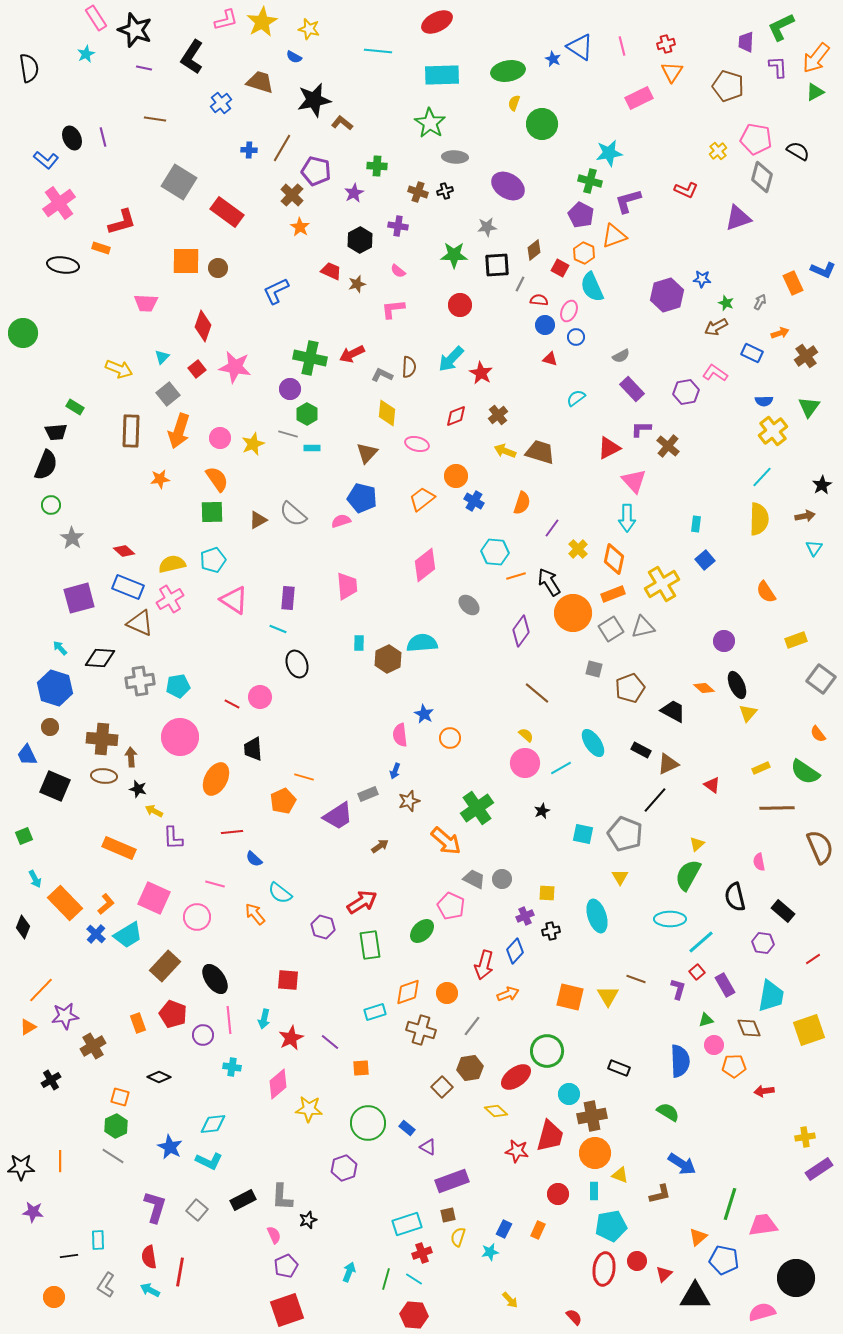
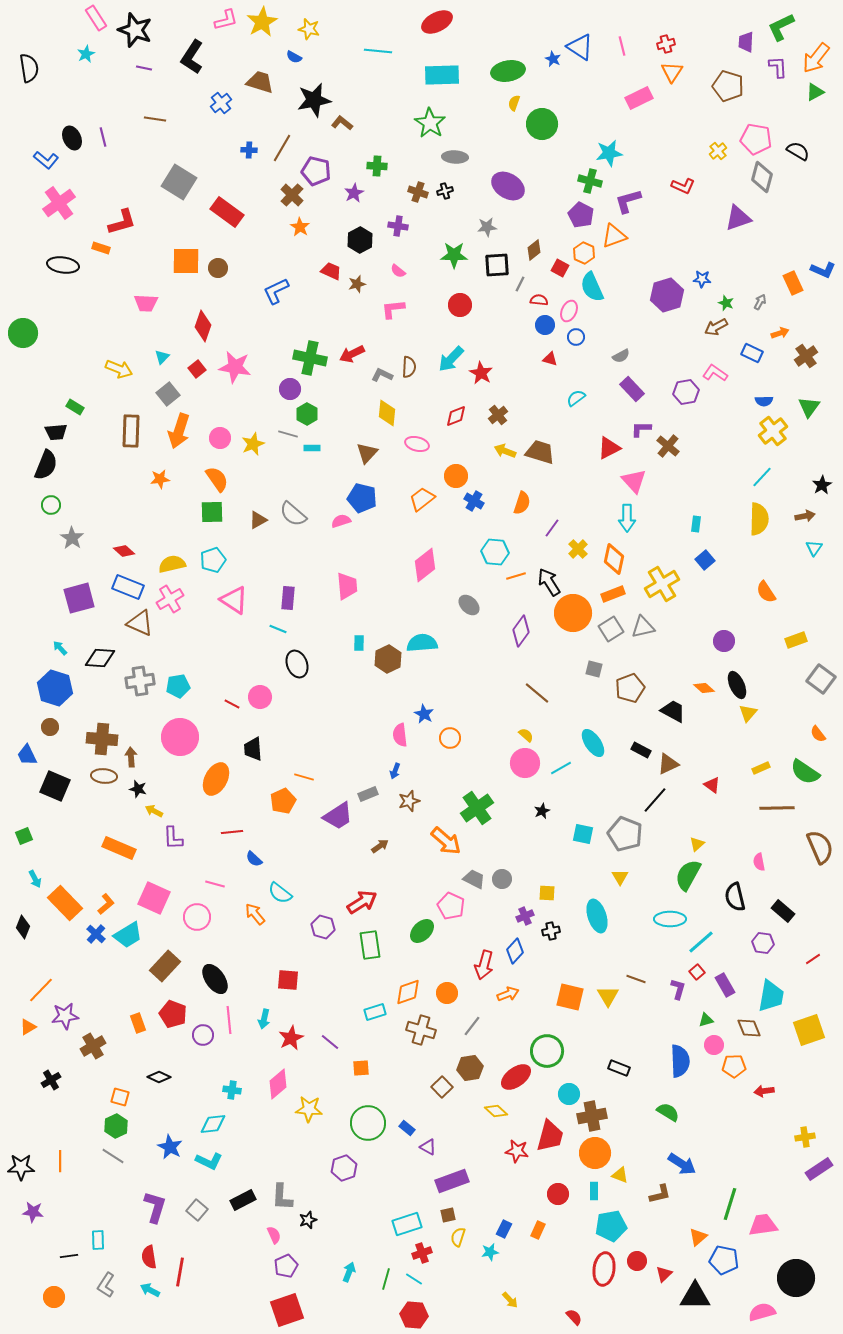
red L-shape at (686, 190): moved 3 px left, 4 px up
cyan cross at (232, 1067): moved 23 px down
